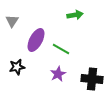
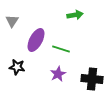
green line: rotated 12 degrees counterclockwise
black star: rotated 21 degrees clockwise
